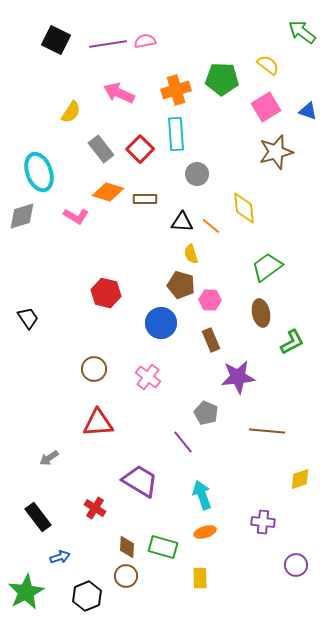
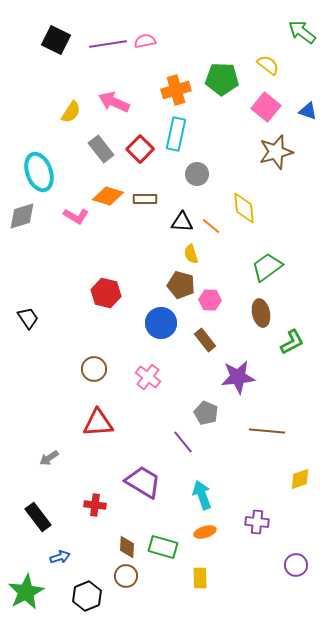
pink arrow at (119, 93): moved 5 px left, 9 px down
pink square at (266, 107): rotated 20 degrees counterclockwise
cyan rectangle at (176, 134): rotated 16 degrees clockwise
orange diamond at (108, 192): moved 4 px down
brown rectangle at (211, 340): moved 6 px left; rotated 15 degrees counterclockwise
purple trapezoid at (140, 481): moved 3 px right, 1 px down
red cross at (95, 508): moved 3 px up; rotated 25 degrees counterclockwise
purple cross at (263, 522): moved 6 px left
